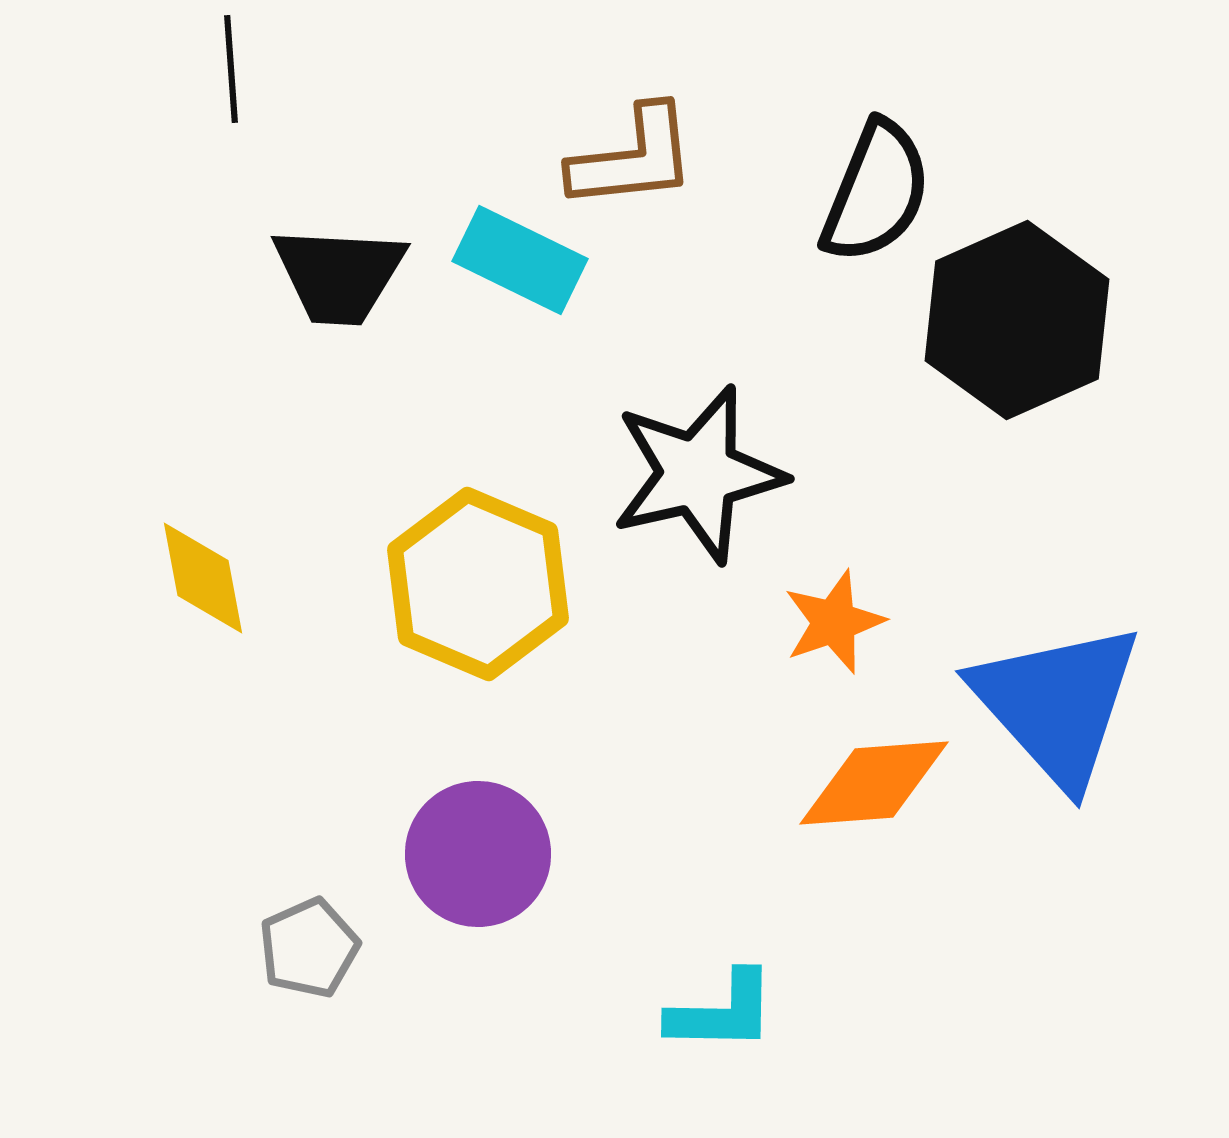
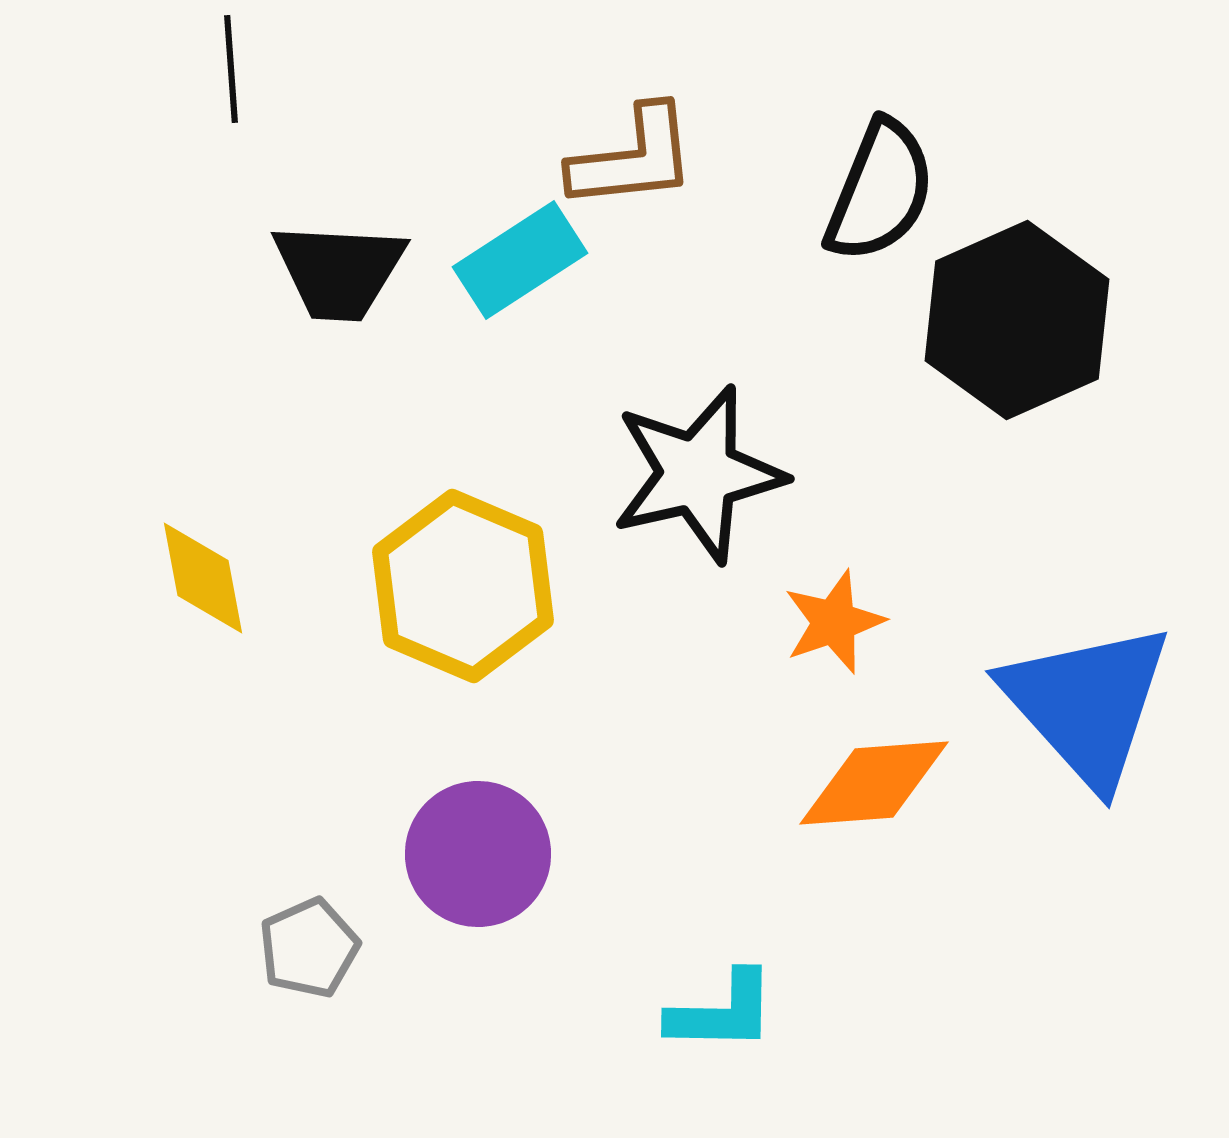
black semicircle: moved 4 px right, 1 px up
cyan rectangle: rotated 59 degrees counterclockwise
black trapezoid: moved 4 px up
yellow hexagon: moved 15 px left, 2 px down
blue triangle: moved 30 px right
